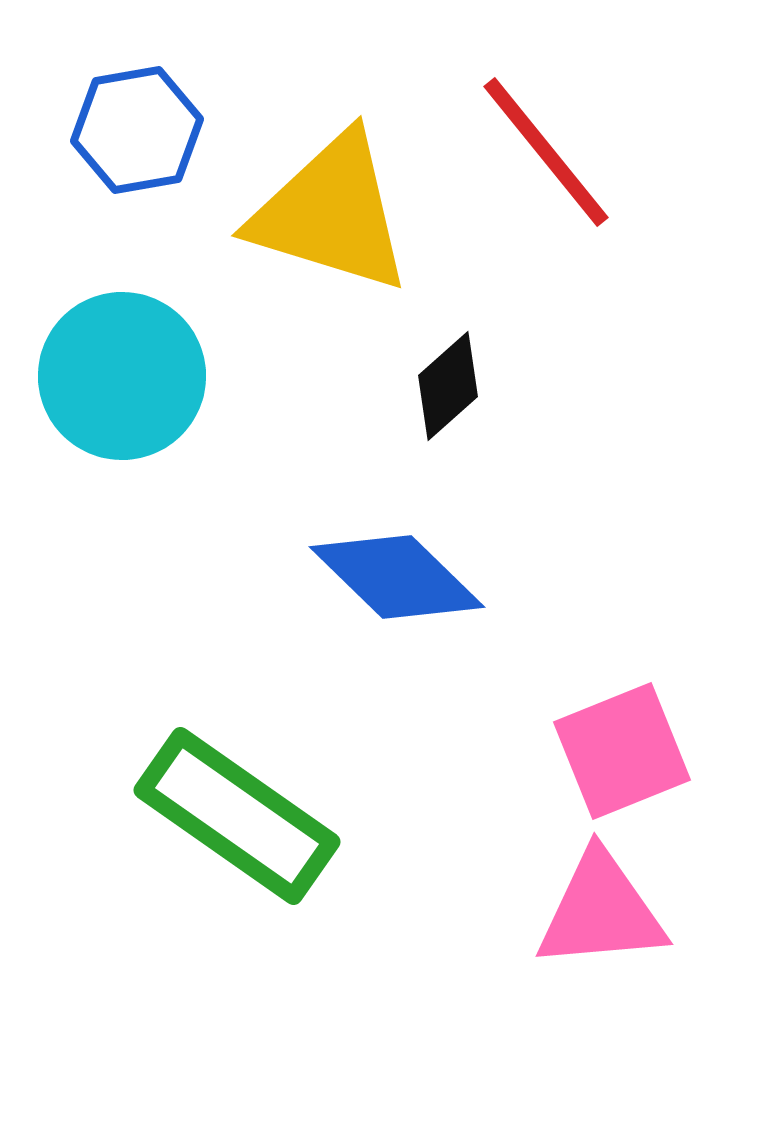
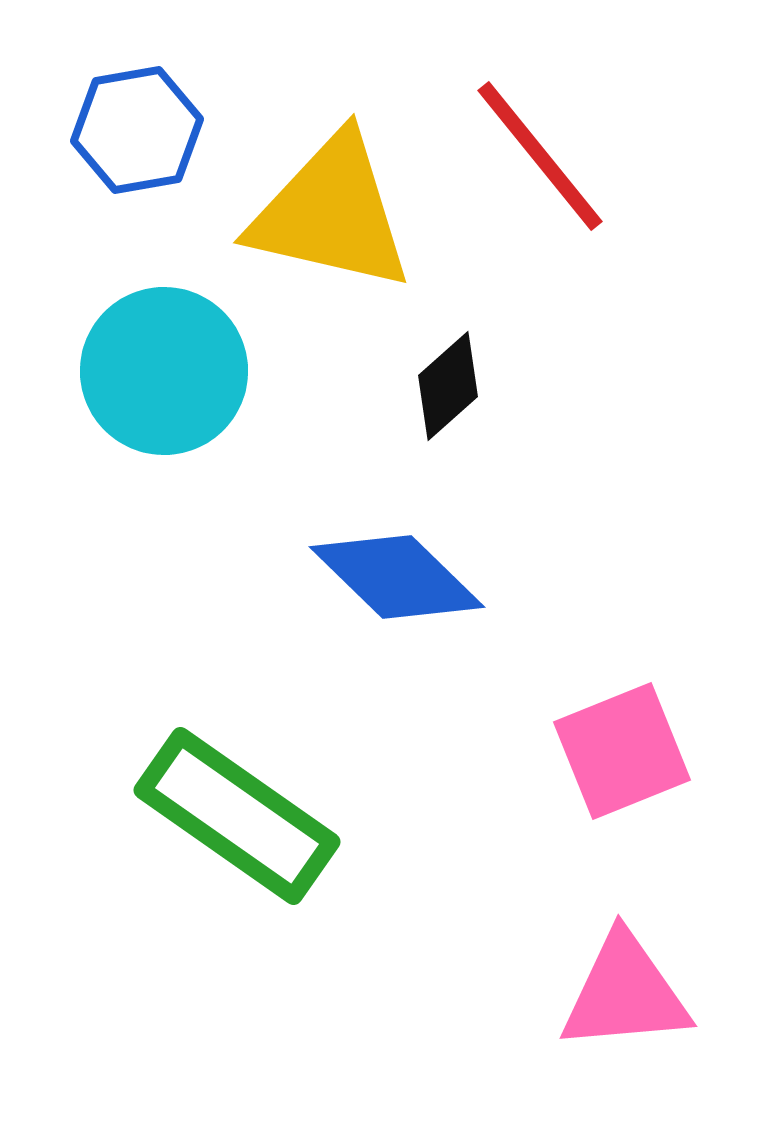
red line: moved 6 px left, 4 px down
yellow triangle: rotated 4 degrees counterclockwise
cyan circle: moved 42 px right, 5 px up
pink triangle: moved 24 px right, 82 px down
